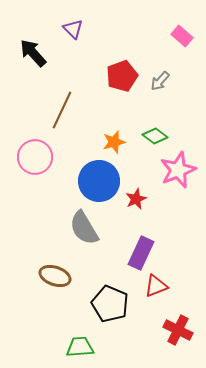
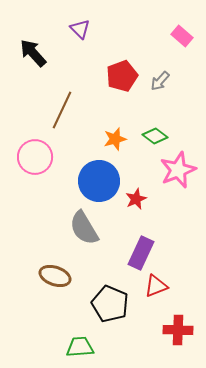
purple triangle: moved 7 px right
orange star: moved 1 px right, 3 px up
red cross: rotated 24 degrees counterclockwise
